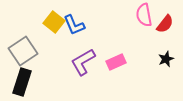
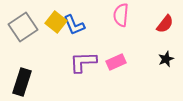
pink semicircle: moved 23 px left; rotated 15 degrees clockwise
yellow square: moved 2 px right
gray square: moved 24 px up
purple L-shape: rotated 28 degrees clockwise
